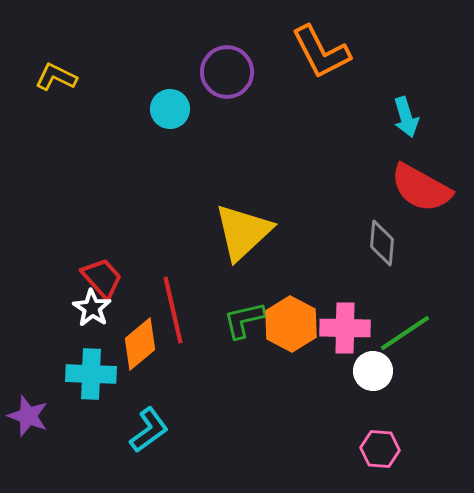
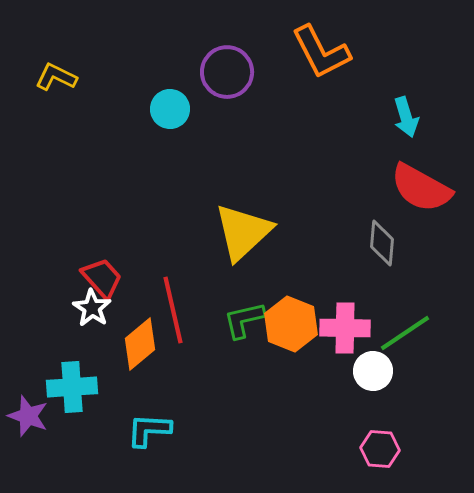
orange hexagon: rotated 6 degrees counterclockwise
cyan cross: moved 19 px left, 13 px down; rotated 6 degrees counterclockwise
cyan L-shape: rotated 141 degrees counterclockwise
